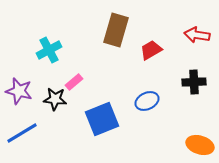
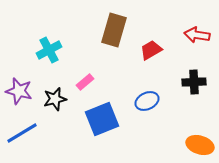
brown rectangle: moved 2 px left
pink rectangle: moved 11 px right
black star: rotated 20 degrees counterclockwise
